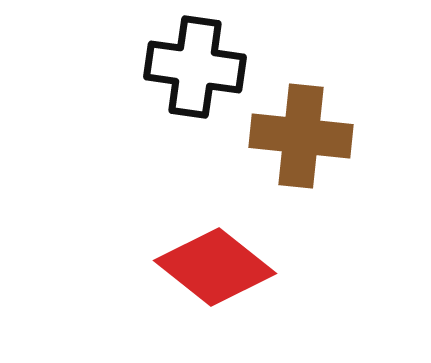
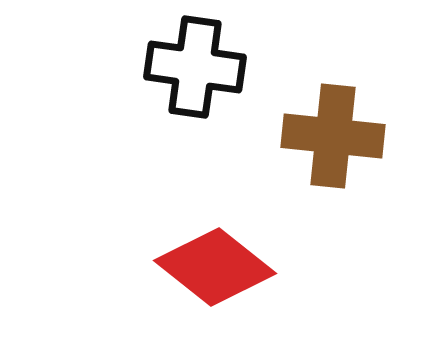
brown cross: moved 32 px right
